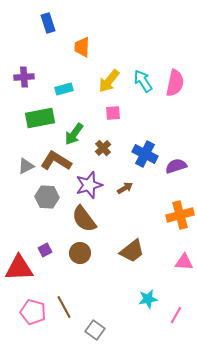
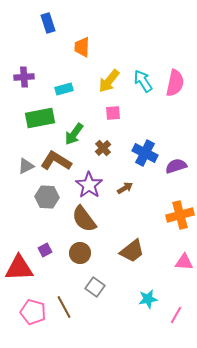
blue cross: moved 1 px up
purple star: rotated 20 degrees counterclockwise
gray square: moved 43 px up
